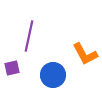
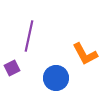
purple square: rotated 14 degrees counterclockwise
blue circle: moved 3 px right, 3 px down
